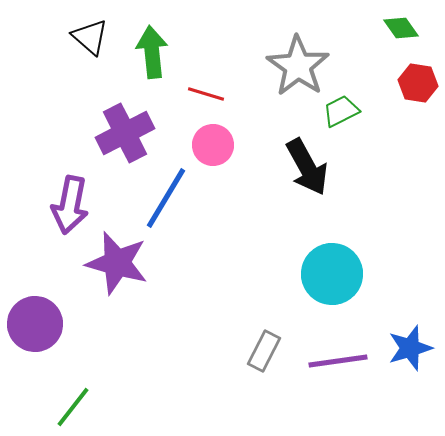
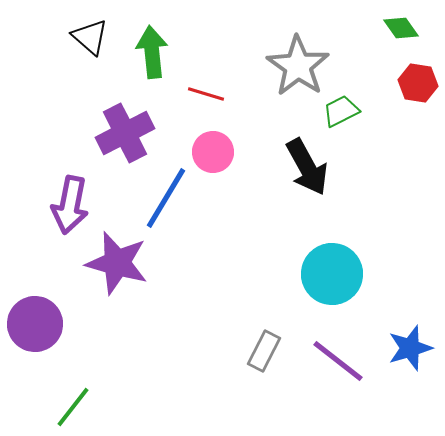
pink circle: moved 7 px down
purple line: rotated 46 degrees clockwise
